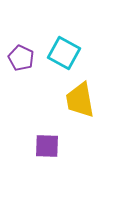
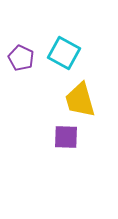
yellow trapezoid: rotated 6 degrees counterclockwise
purple square: moved 19 px right, 9 px up
